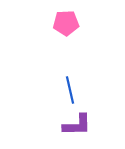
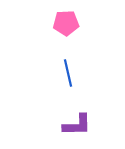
blue line: moved 2 px left, 17 px up
